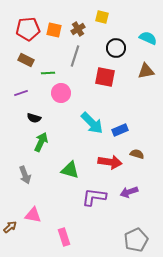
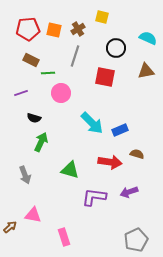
brown rectangle: moved 5 px right
